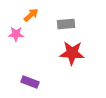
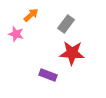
gray rectangle: rotated 48 degrees counterclockwise
pink star: rotated 14 degrees clockwise
purple rectangle: moved 18 px right, 7 px up
